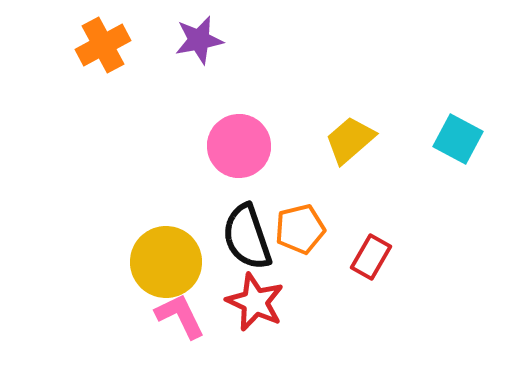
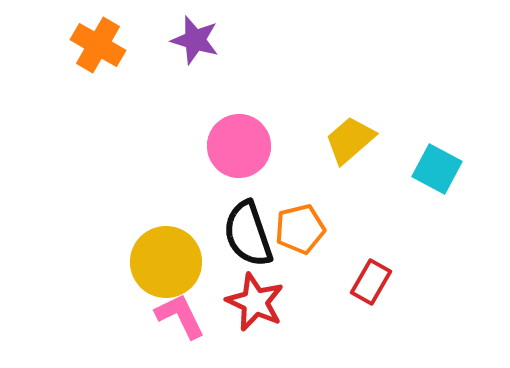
purple star: moved 4 px left; rotated 27 degrees clockwise
orange cross: moved 5 px left; rotated 32 degrees counterclockwise
cyan square: moved 21 px left, 30 px down
black semicircle: moved 1 px right, 3 px up
red rectangle: moved 25 px down
